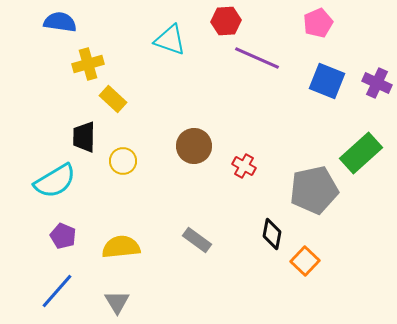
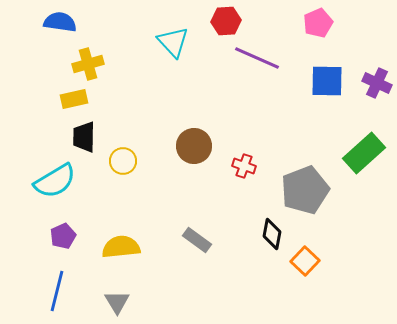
cyan triangle: moved 3 px right, 2 px down; rotated 28 degrees clockwise
blue square: rotated 21 degrees counterclockwise
yellow rectangle: moved 39 px left; rotated 56 degrees counterclockwise
green rectangle: moved 3 px right
red cross: rotated 10 degrees counterclockwise
gray pentagon: moved 9 px left; rotated 9 degrees counterclockwise
purple pentagon: rotated 25 degrees clockwise
blue line: rotated 27 degrees counterclockwise
